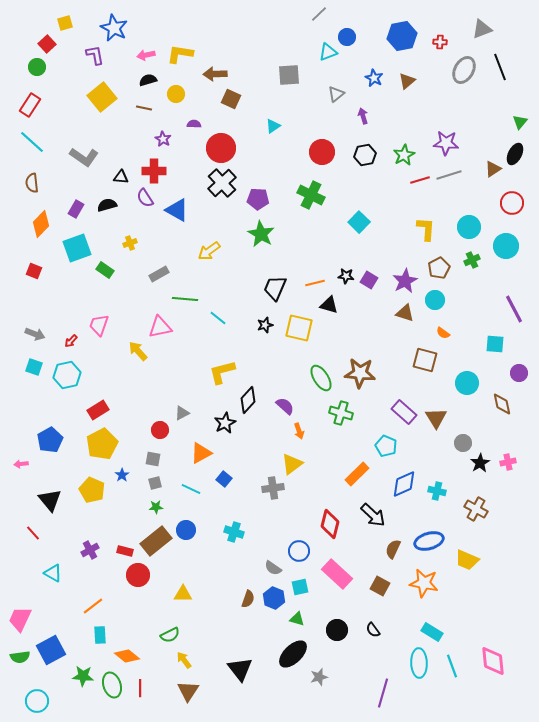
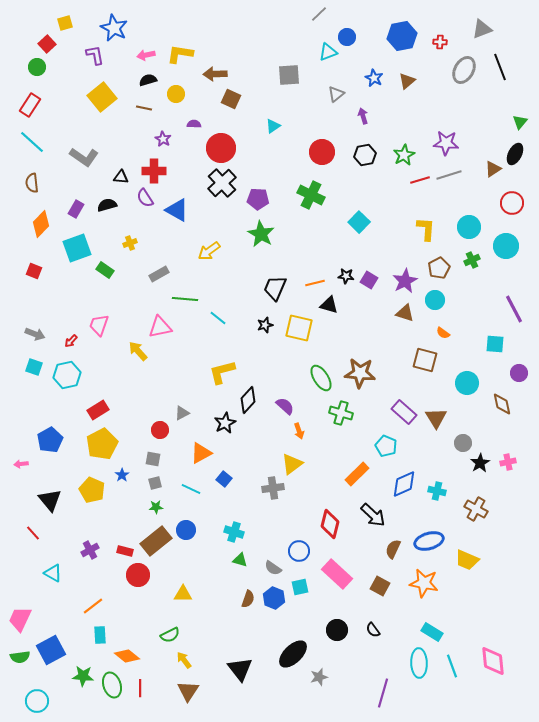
green triangle at (297, 619): moved 57 px left, 59 px up
